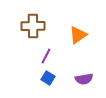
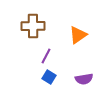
blue square: moved 1 px right, 1 px up
